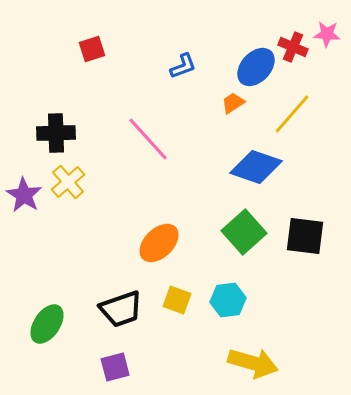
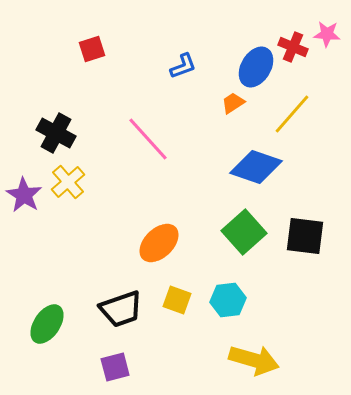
blue ellipse: rotated 12 degrees counterclockwise
black cross: rotated 30 degrees clockwise
yellow arrow: moved 1 px right, 3 px up
